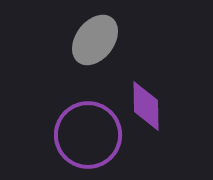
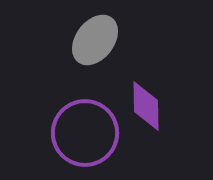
purple circle: moved 3 px left, 2 px up
